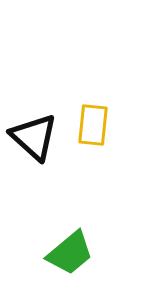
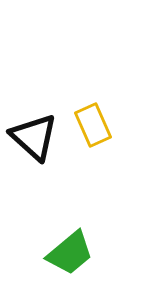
yellow rectangle: rotated 30 degrees counterclockwise
